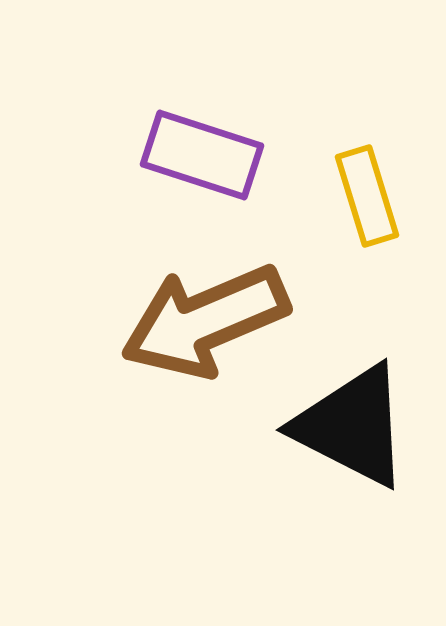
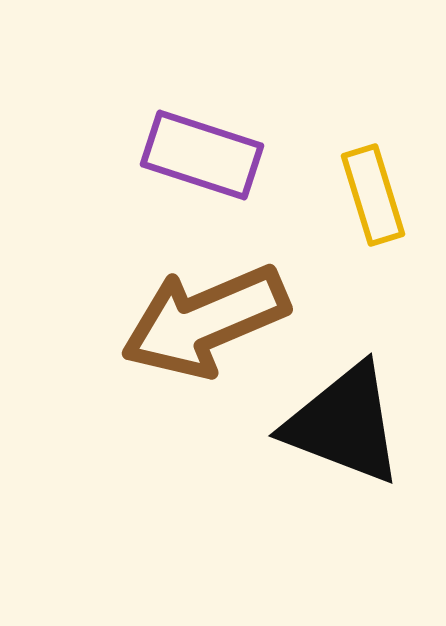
yellow rectangle: moved 6 px right, 1 px up
black triangle: moved 8 px left, 2 px up; rotated 6 degrees counterclockwise
